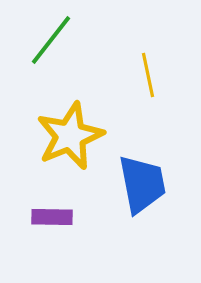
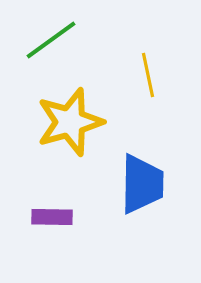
green line: rotated 16 degrees clockwise
yellow star: moved 14 px up; rotated 6 degrees clockwise
blue trapezoid: rotated 12 degrees clockwise
